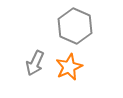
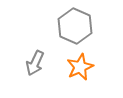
orange star: moved 11 px right
